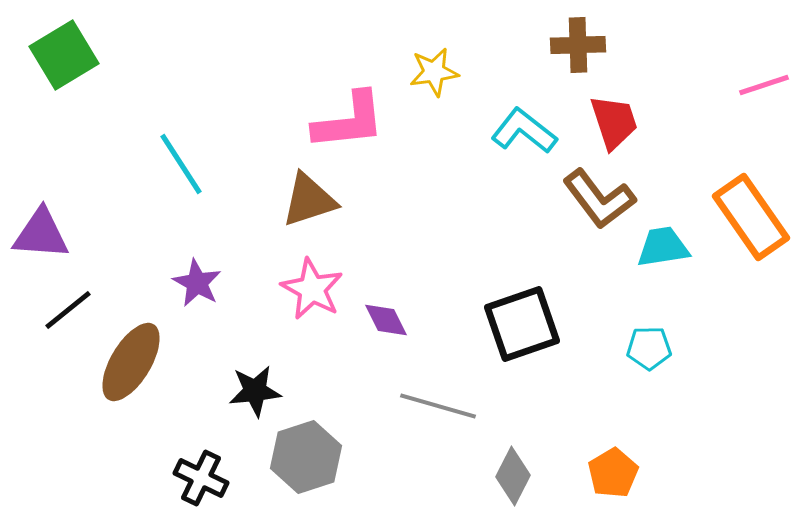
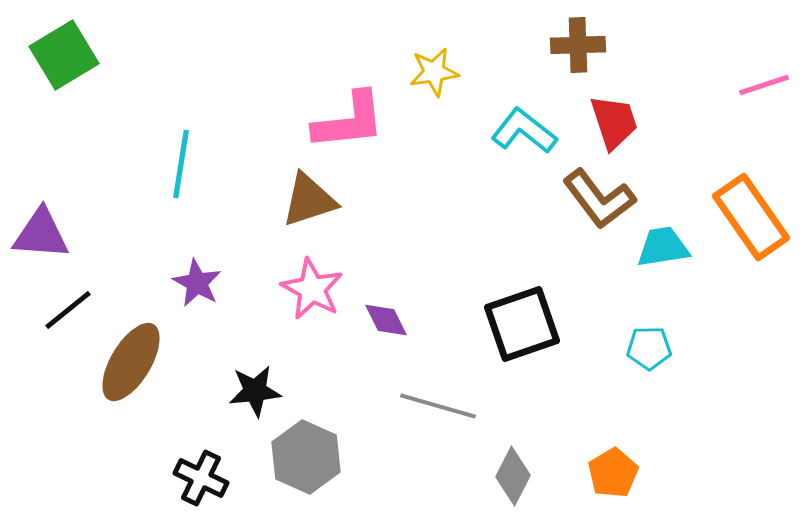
cyan line: rotated 42 degrees clockwise
gray hexagon: rotated 18 degrees counterclockwise
